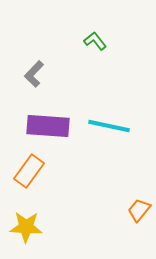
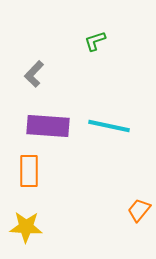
green L-shape: rotated 70 degrees counterclockwise
orange rectangle: rotated 36 degrees counterclockwise
